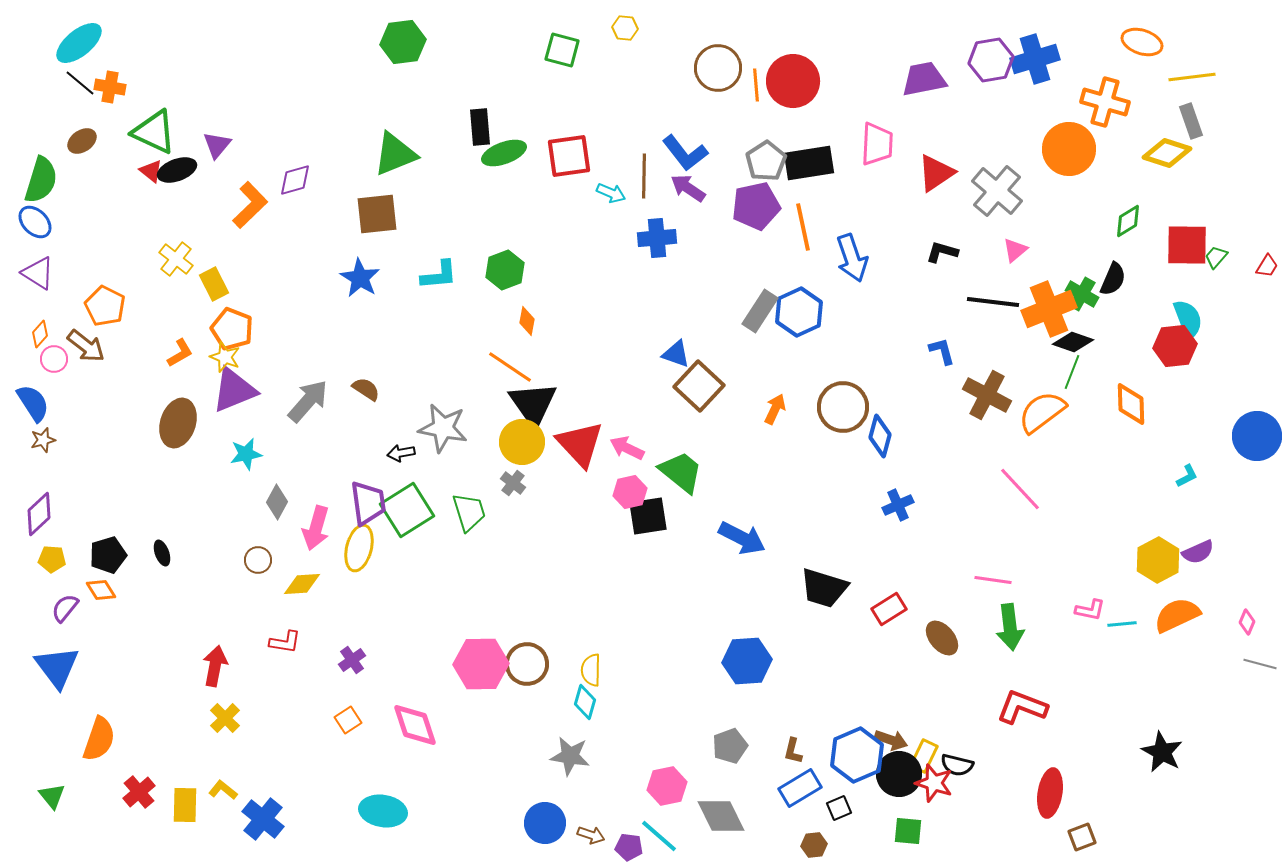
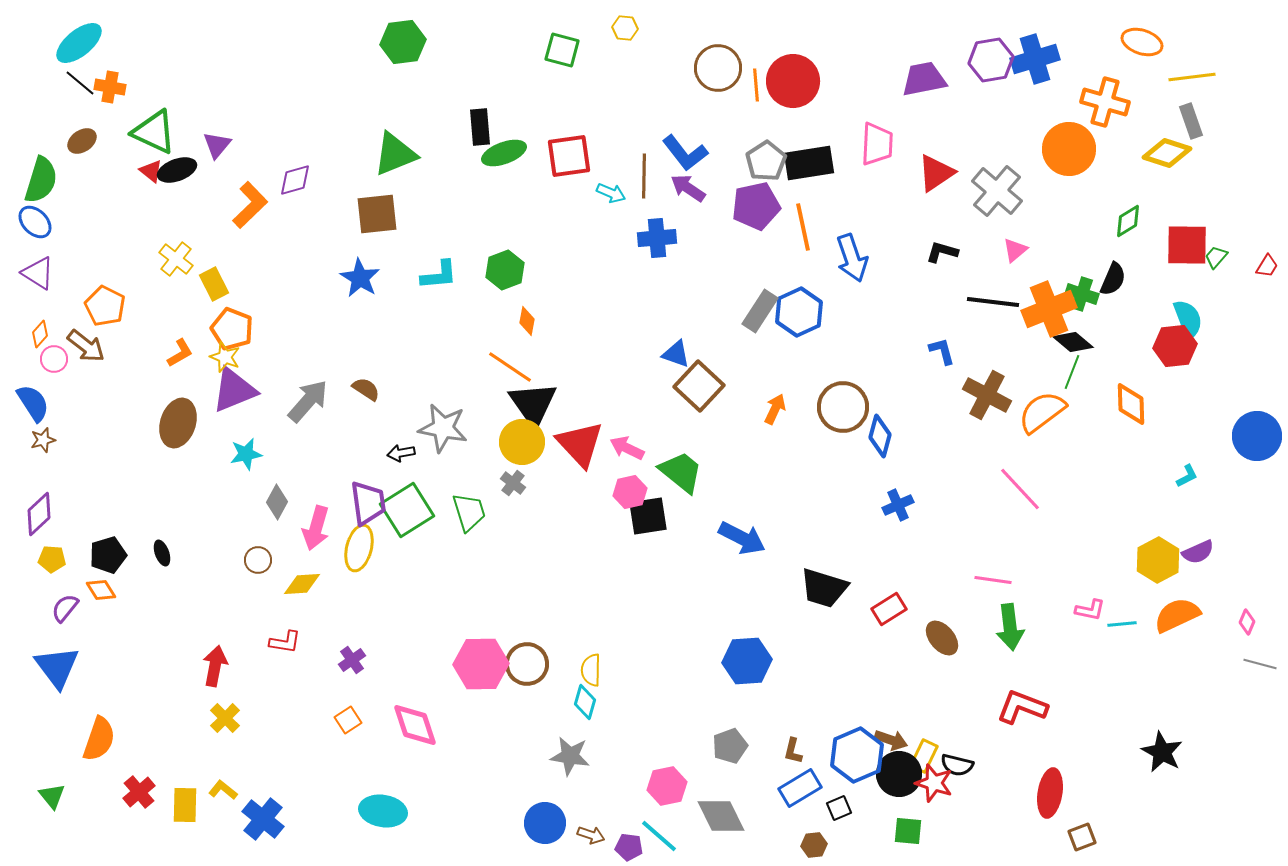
green cross at (1082, 294): rotated 12 degrees counterclockwise
black diamond at (1073, 342): rotated 21 degrees clockwise
